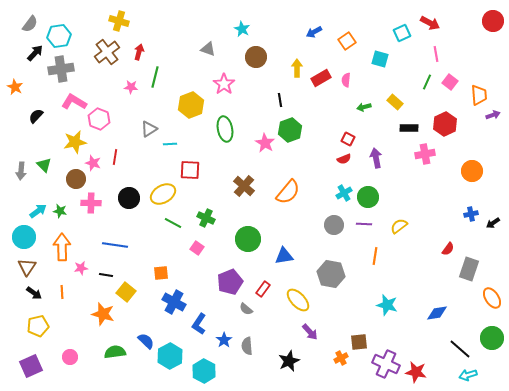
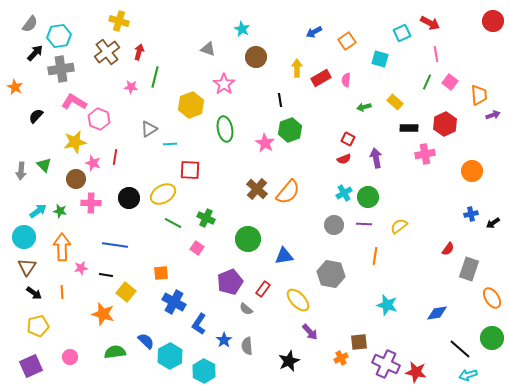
brown cross at (244, 186): moved 13 px right, 3 px down
